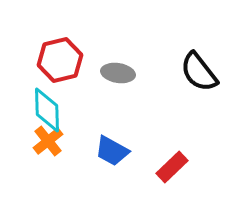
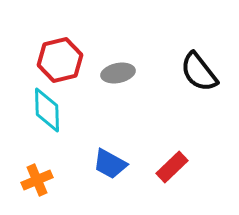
gray ellipse: rotated 20 degrees counterclockwise
orange cross: moved 11 px left, 39 px down; rotated 16 degrees clockwise
blue trapezoid: moved 2 px left, 13 px down
